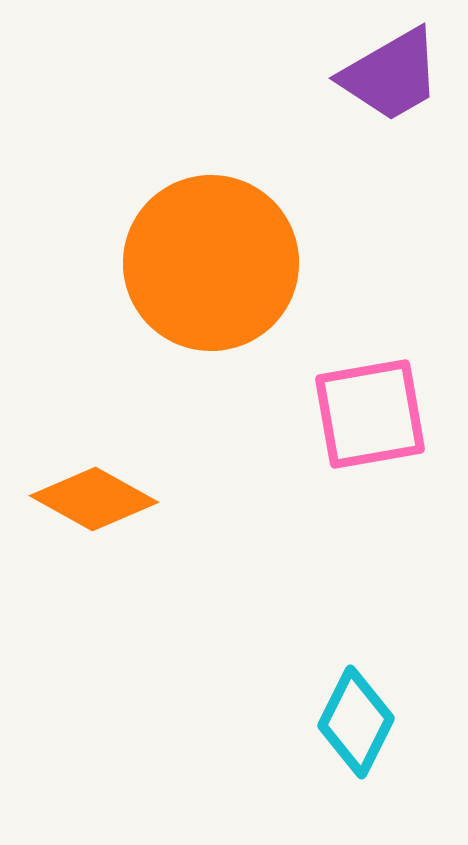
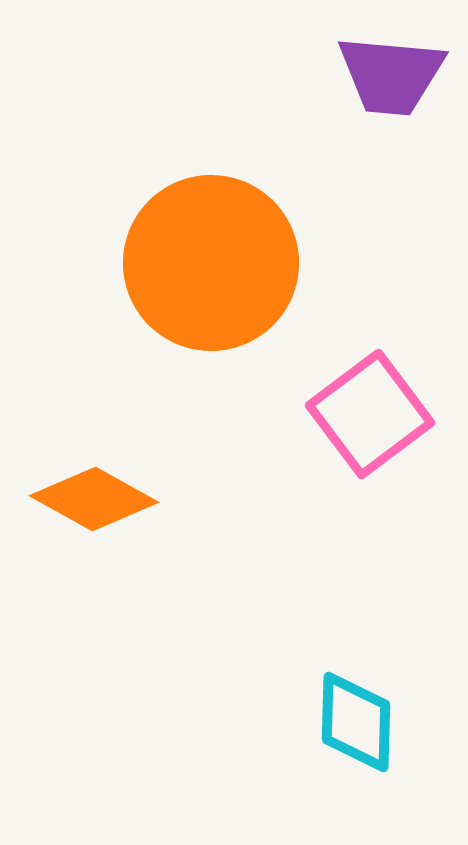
purple trapezoid: rotated 35 degrees clockwise
pink square: rotated 27 degrees counterclockwise
cyan diamond: rotated 25 degrees counterclockwise
